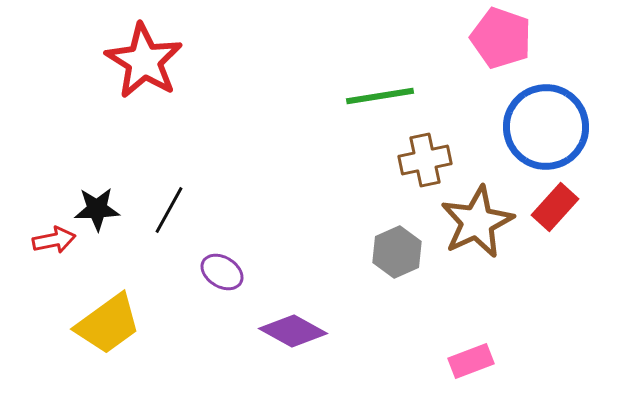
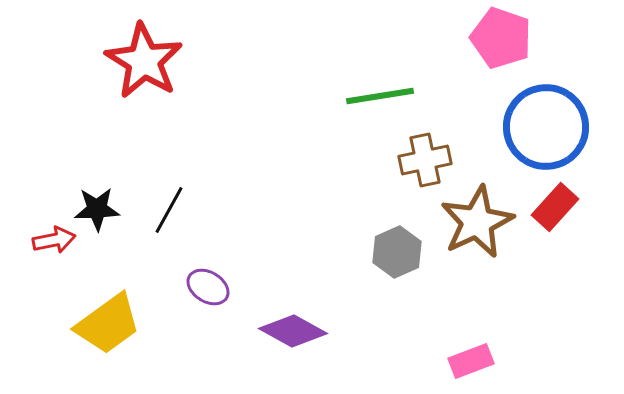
purple ellipse: moved 14 px left, 15 px down
